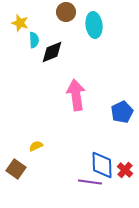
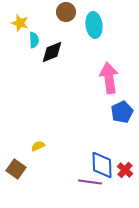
pink arrow: moved 33 px right, 17 px up
yellow semicircle: moved 2 px right
